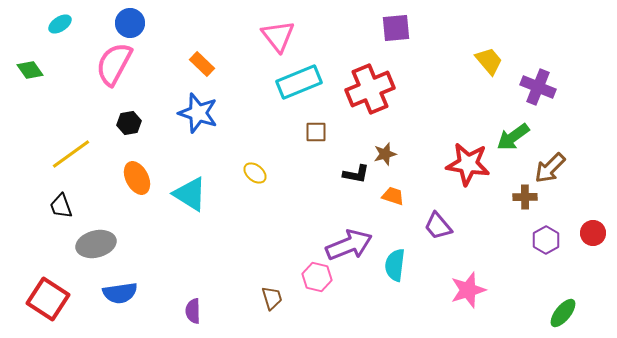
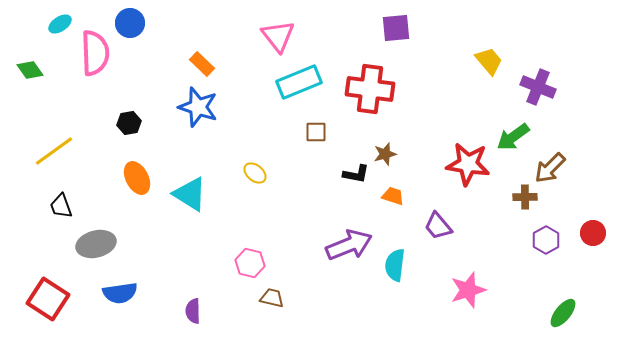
pink semicircle: moved 19 px left, 11 px up; rotated 150 degrees clockwise
red cross: rotated 30 degrees clockwise
blue star: moved 6 px up
yellow line: moved 17 px left, 3 px up
pink hexagon: moved 67 px left, 14 px up
brown trapezoid: rotated 60 degrees counterclockwise
